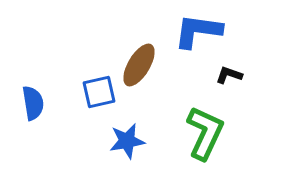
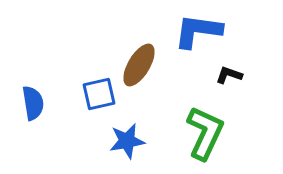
blue square: moved 2 px down
